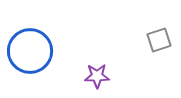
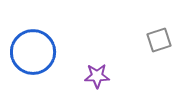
blue circle: moved 3 px right, 1 px down
